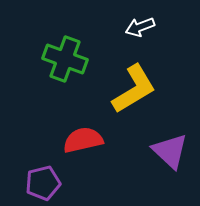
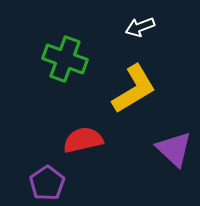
purple triangle: moved 4 px right, 2 px up
purple pentagon: moved 4 px right; rotated 20 degrees counterclockwise
